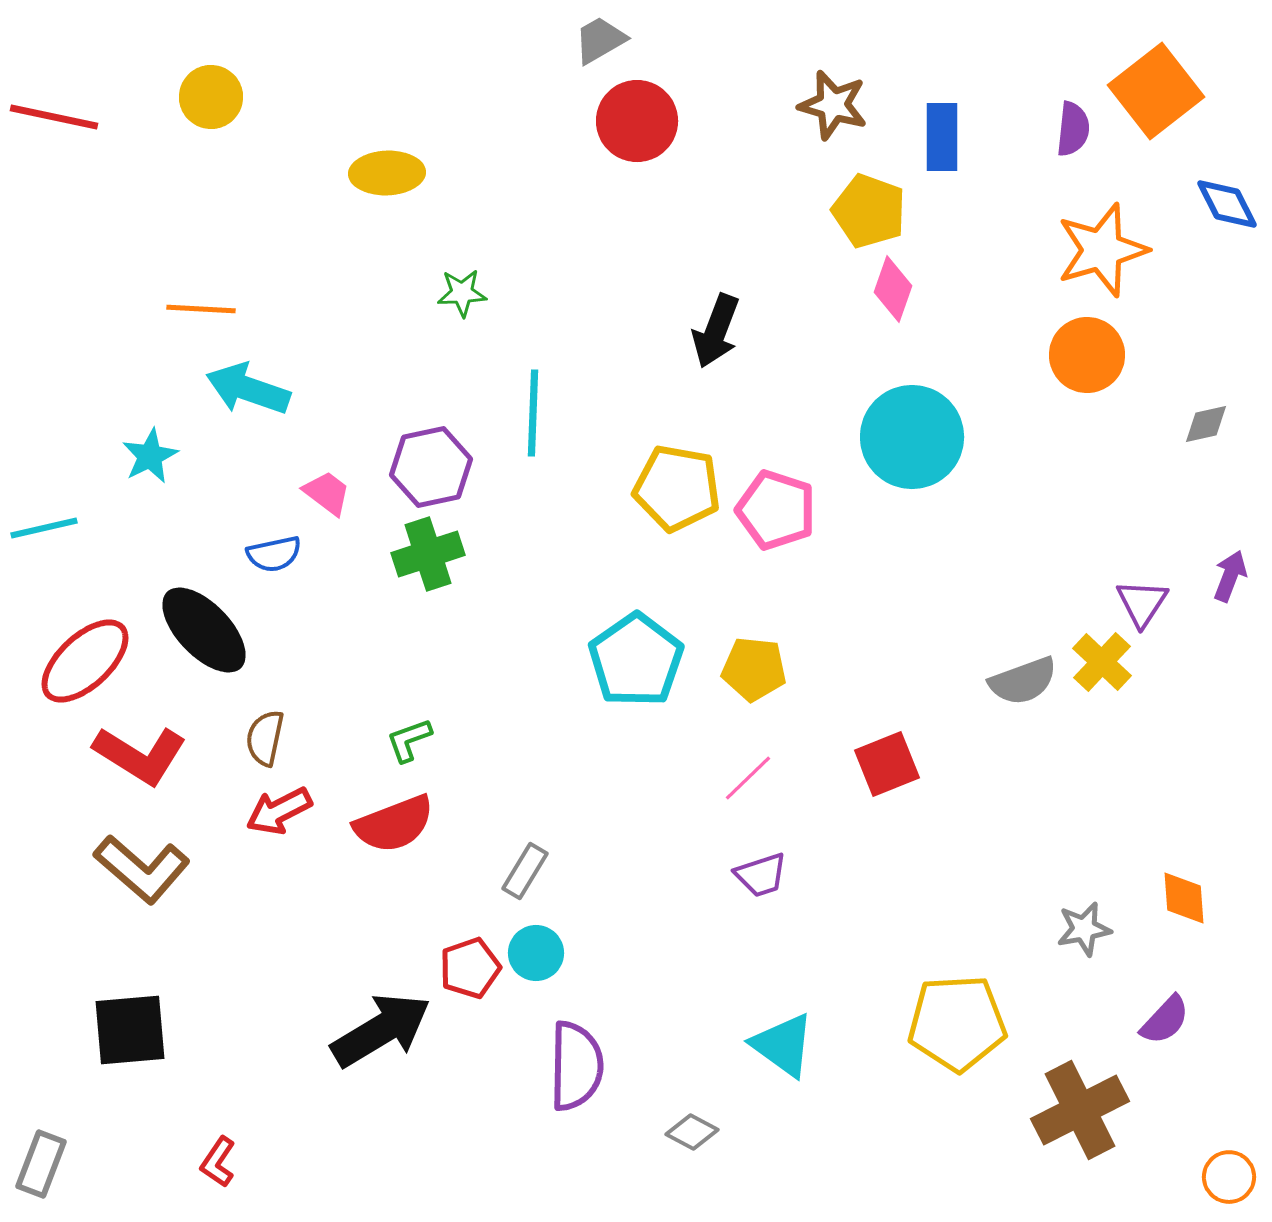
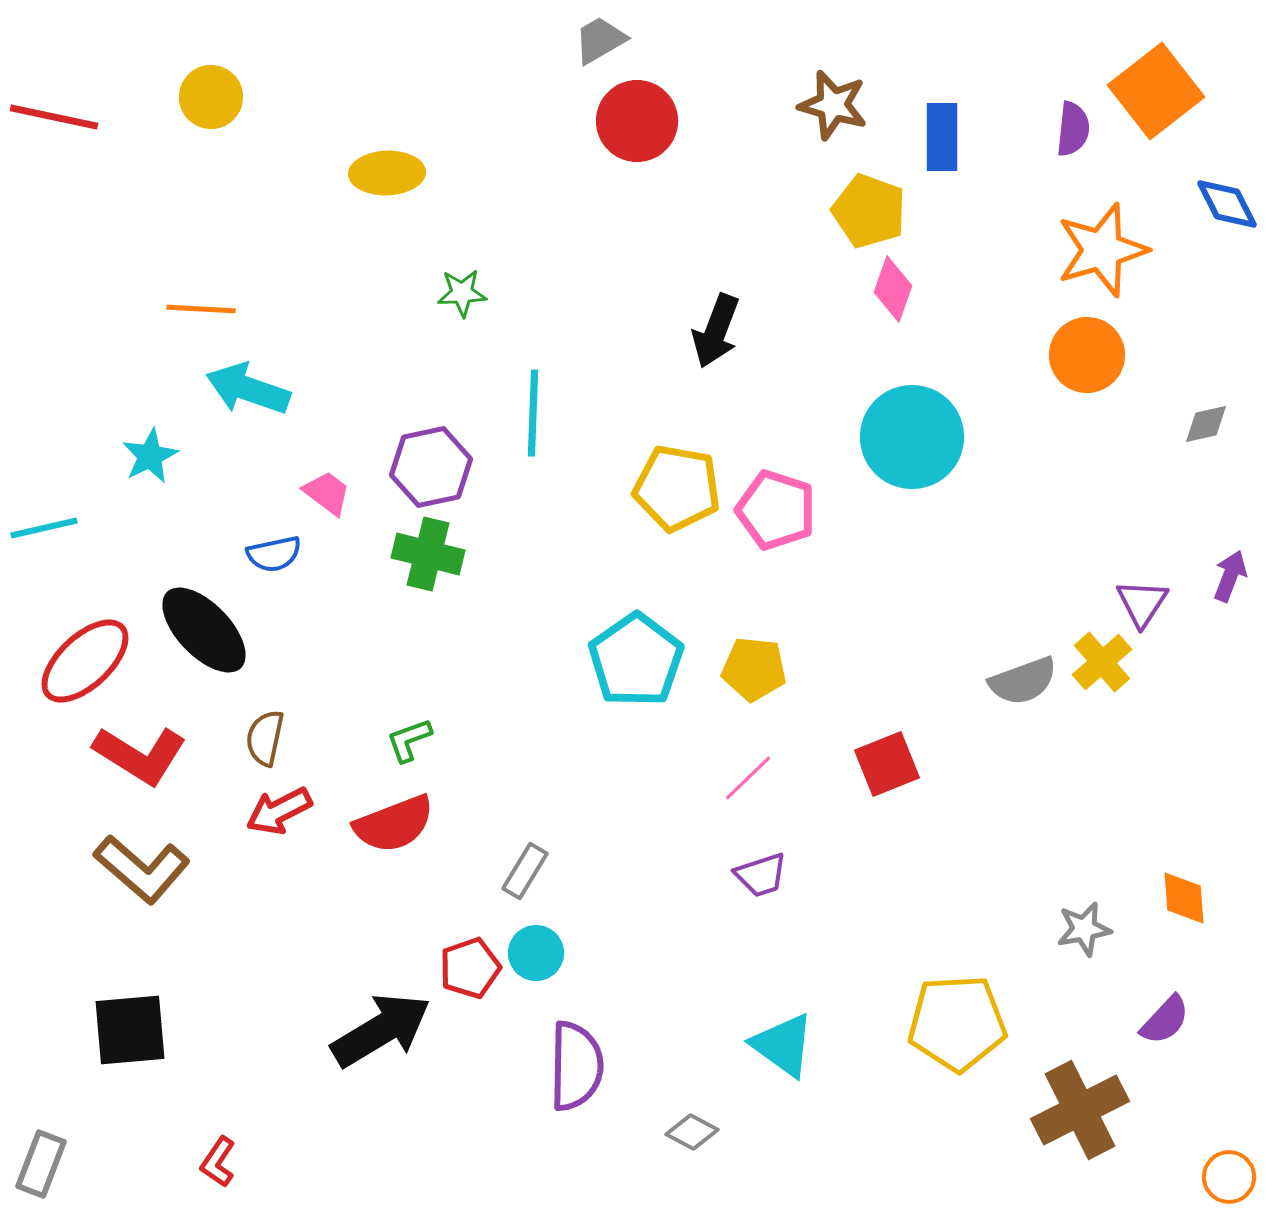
green cross at (428, 554): rotated 32 degrees clockwise
yellow cross at (1102, 662): rotated 6 degrees clockwise
